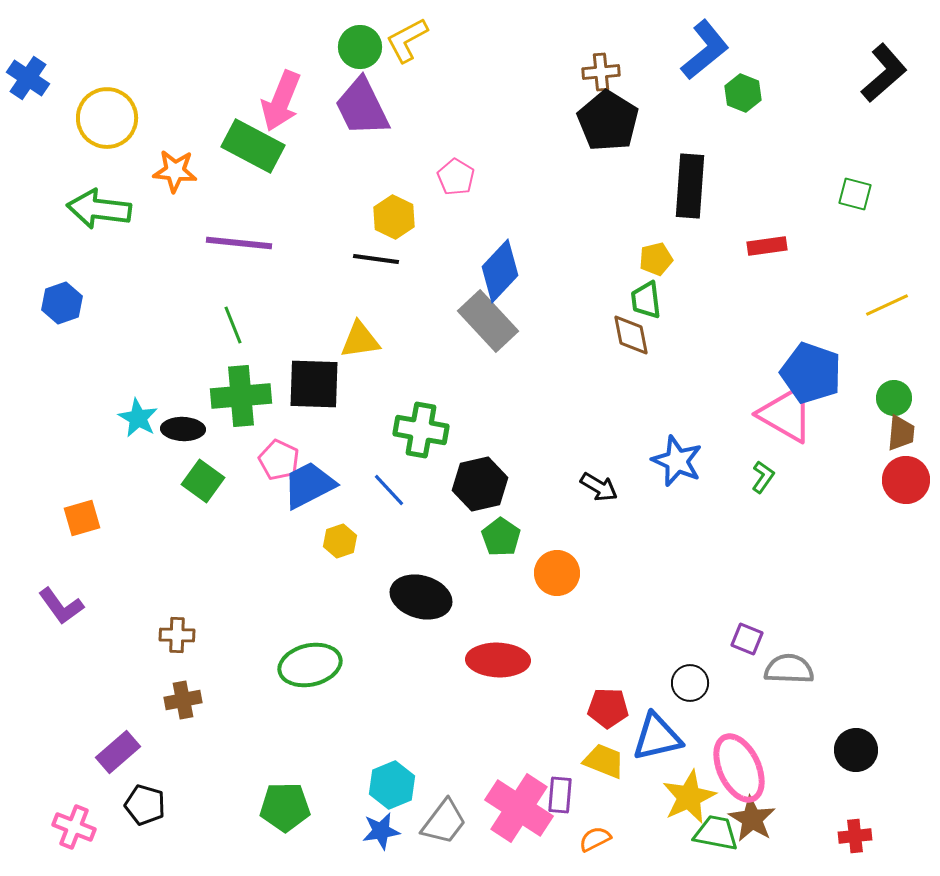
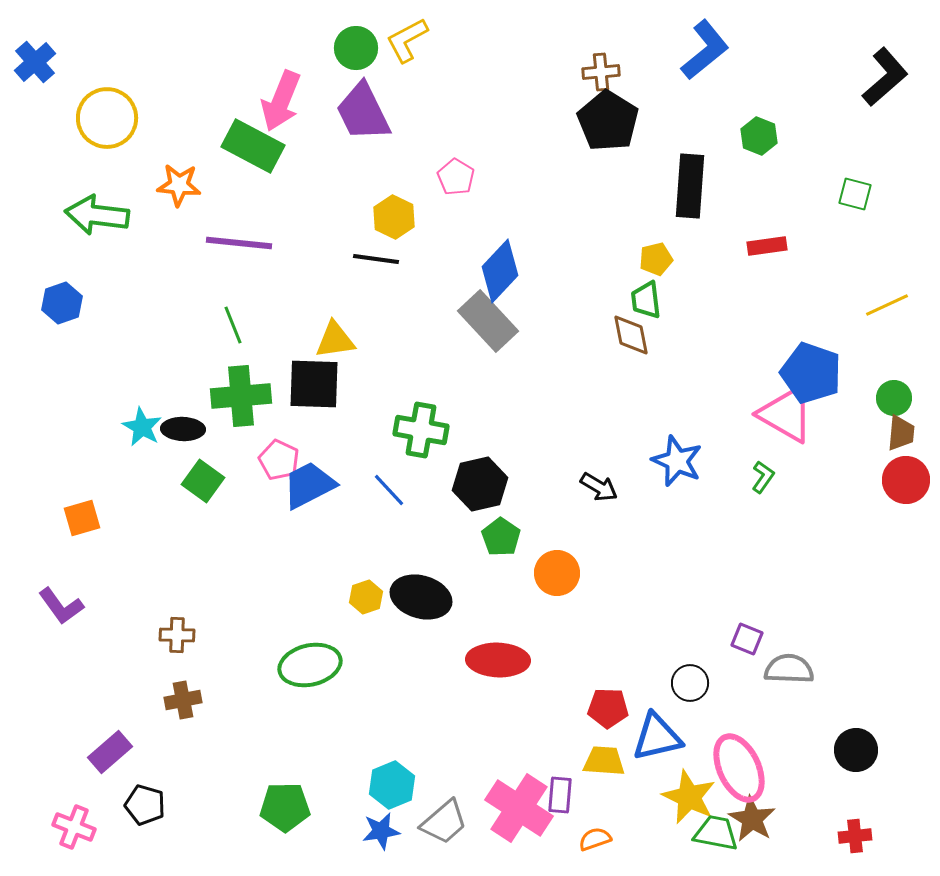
green circle at (360, 47): moved 4 px left, 1 px down
black L-shape at (884, 73): moved 1 px right, 4 px down
blue cross at (28, 78): moved 7 px right, 16 px up; rotated 15 degrees clockwise
green hexagon at (743, 93): moved 16 px right, 43 px down
purple trapezoid at (362, 107): moved 1 px right, 5 px down
orange star at (175, 171): moved 4 px right, 14 px down
green arrow at (99, 209): moved 2 px left, 6 px down
yellow triangle at (360, 340): moved 25 px left
cyan star at (138, 418): moved 4 px right, 9 px down
yellow hexagon at (340, 541): moved 26 px right, 56 px down
purple rectangle at (118, 752): moved 8 px left
yellow trapezoid at (604, 761): rotated 18 degrees counterclockwise
yellow star at (689, 797): rotated 22 degrees counterclockwise
gray trapezoid at (444, 822): rotated 12 degrees clockwise
orange semicircle at (595, 839): rotated 8 degrees clockwise
